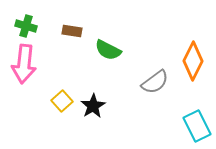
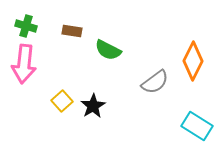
cyan rectangle: rotated 32 degrees counterclockwise
